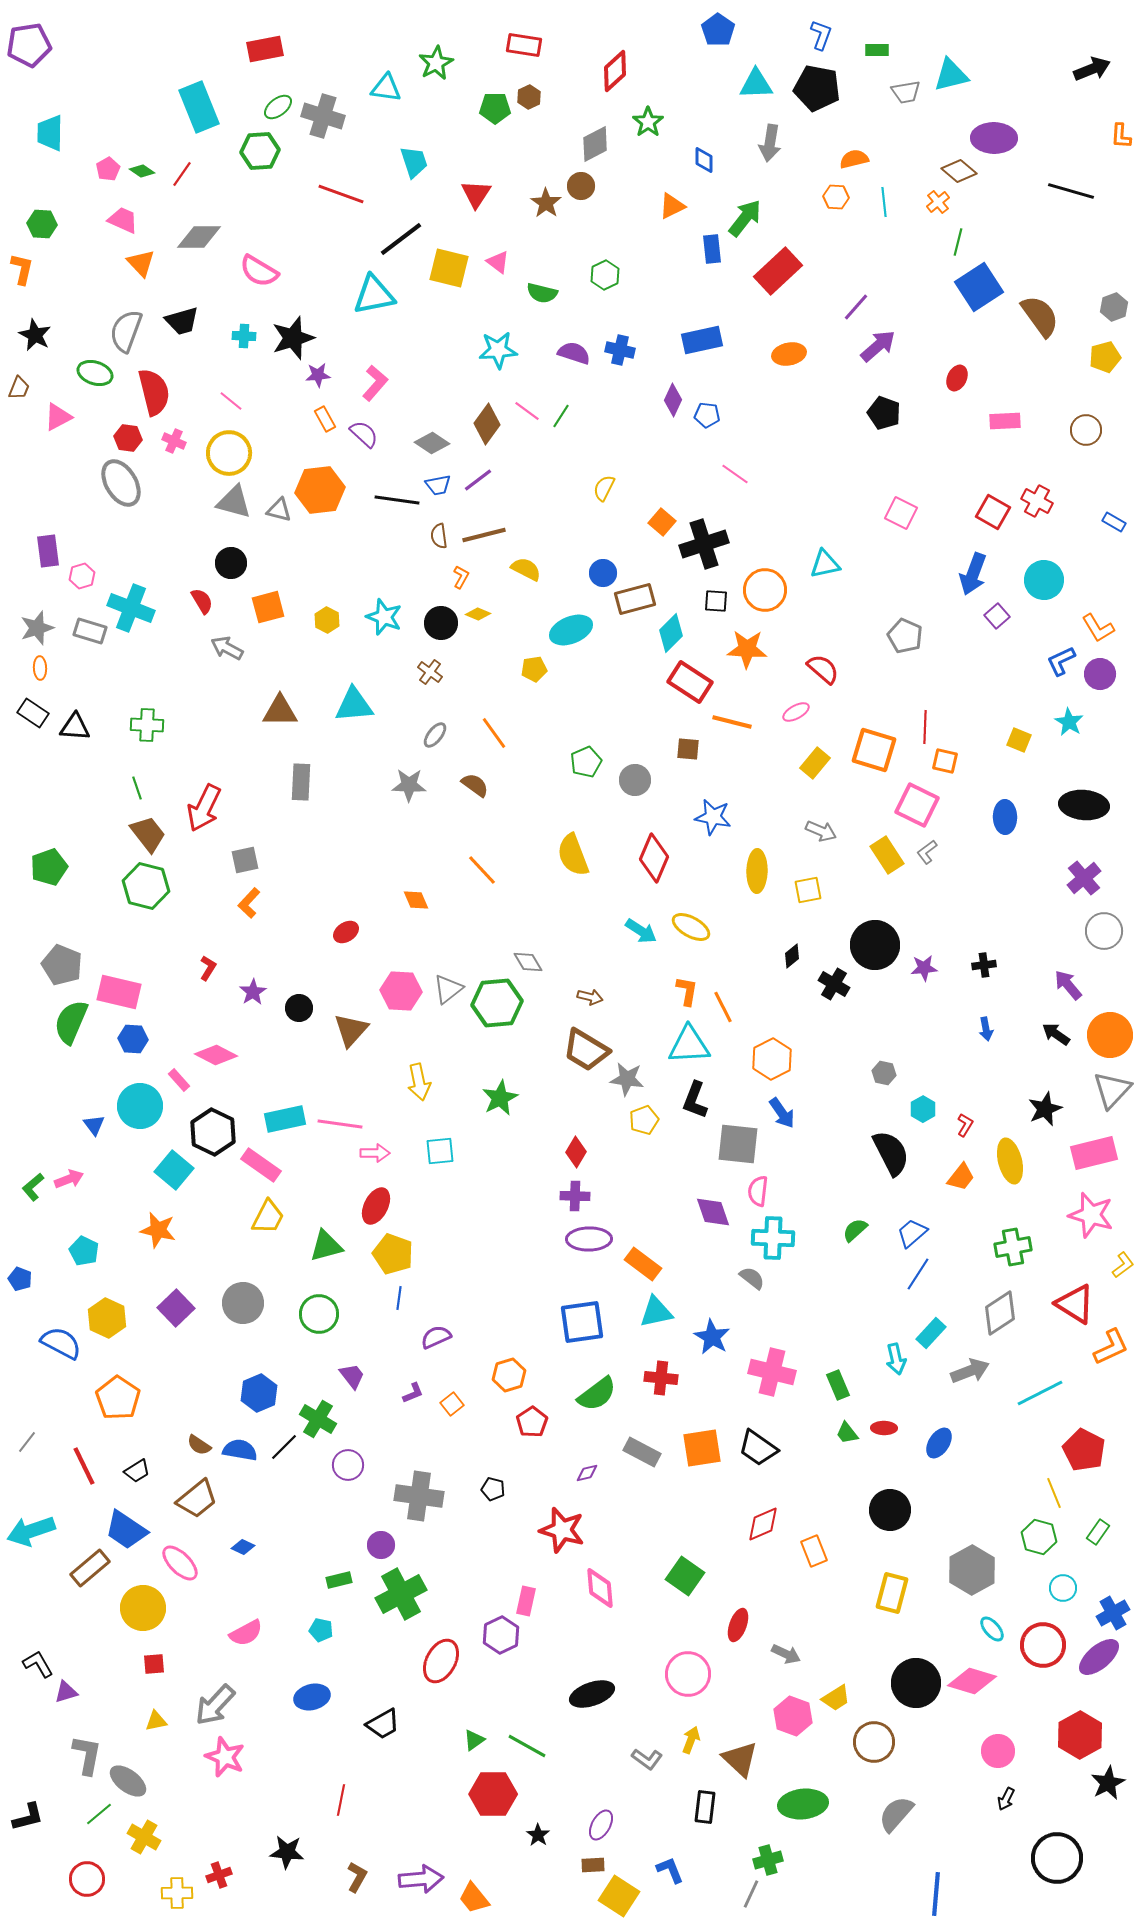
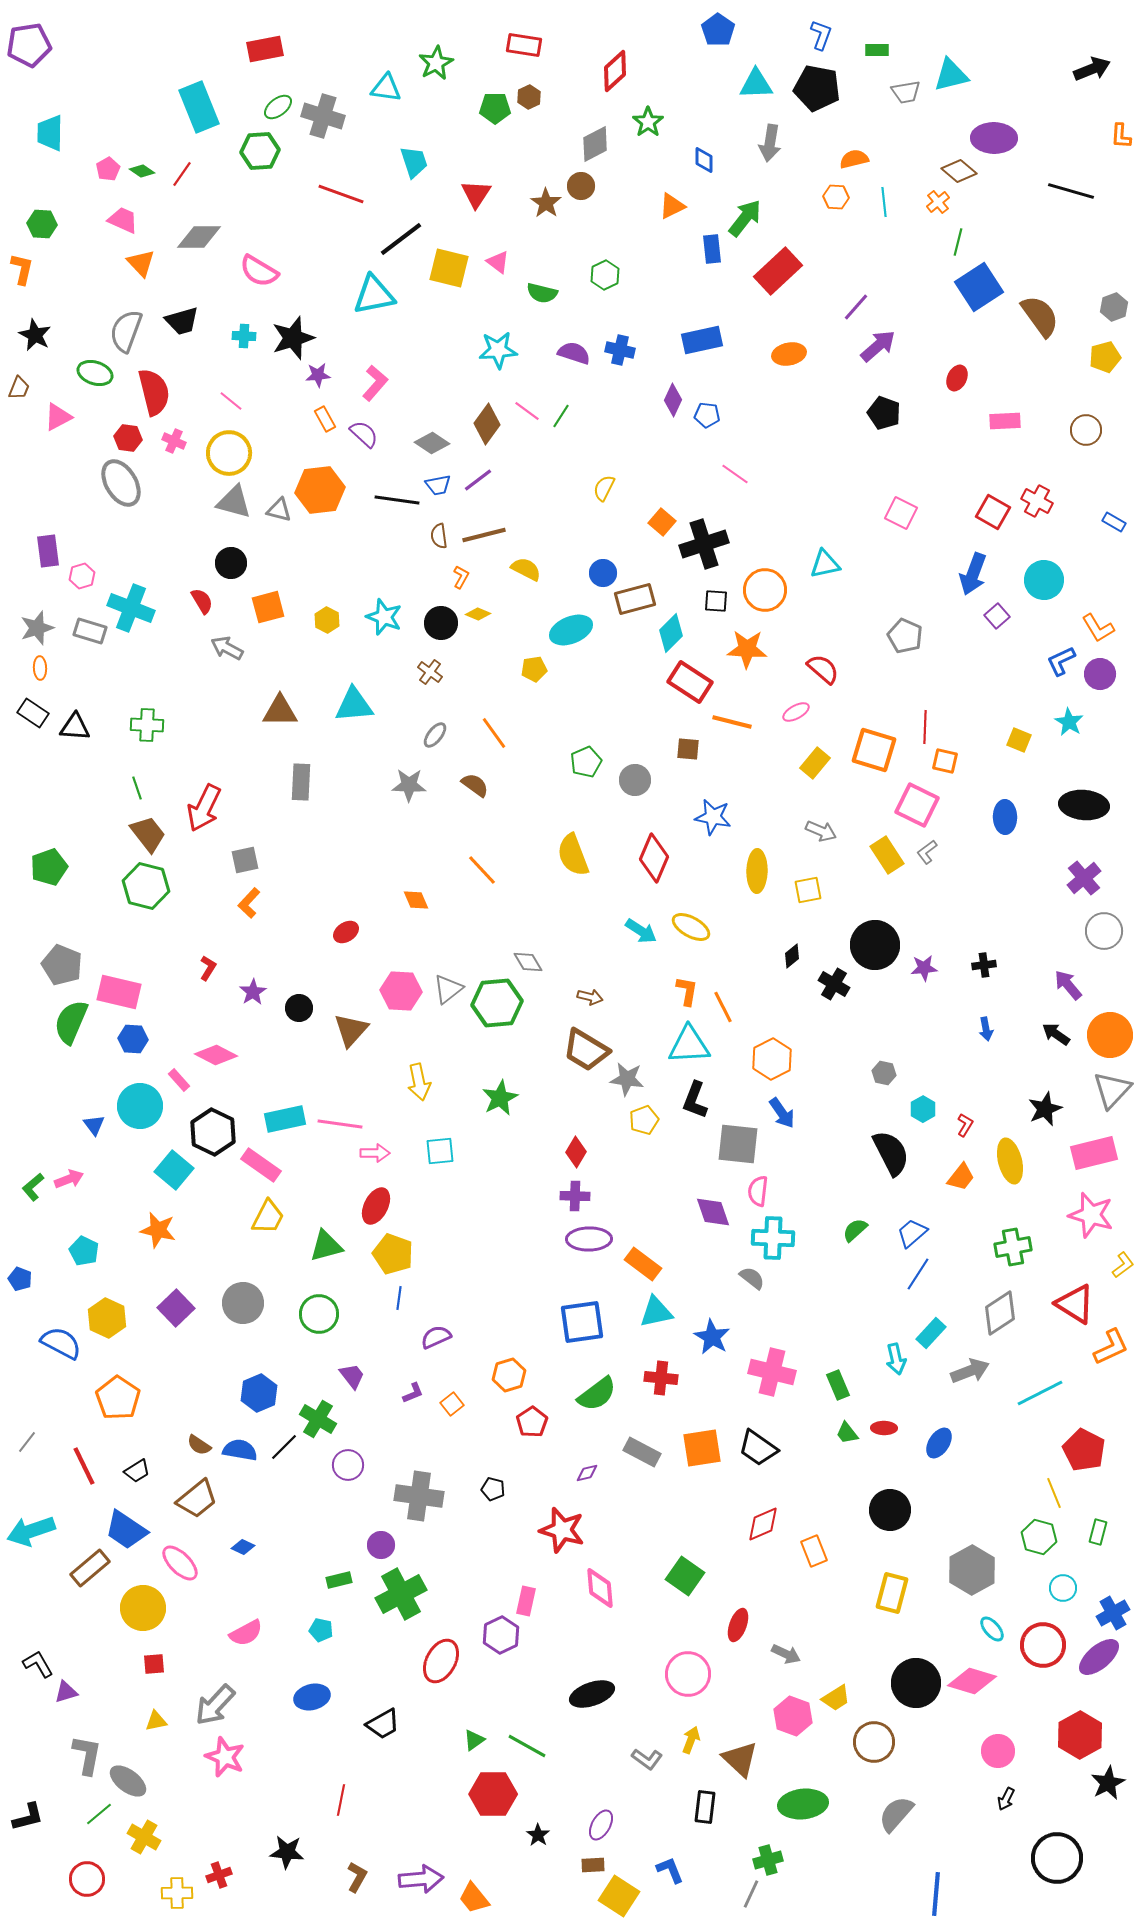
green rectangle at (1098, 1532): rotated 20 degrees counterclockwise
